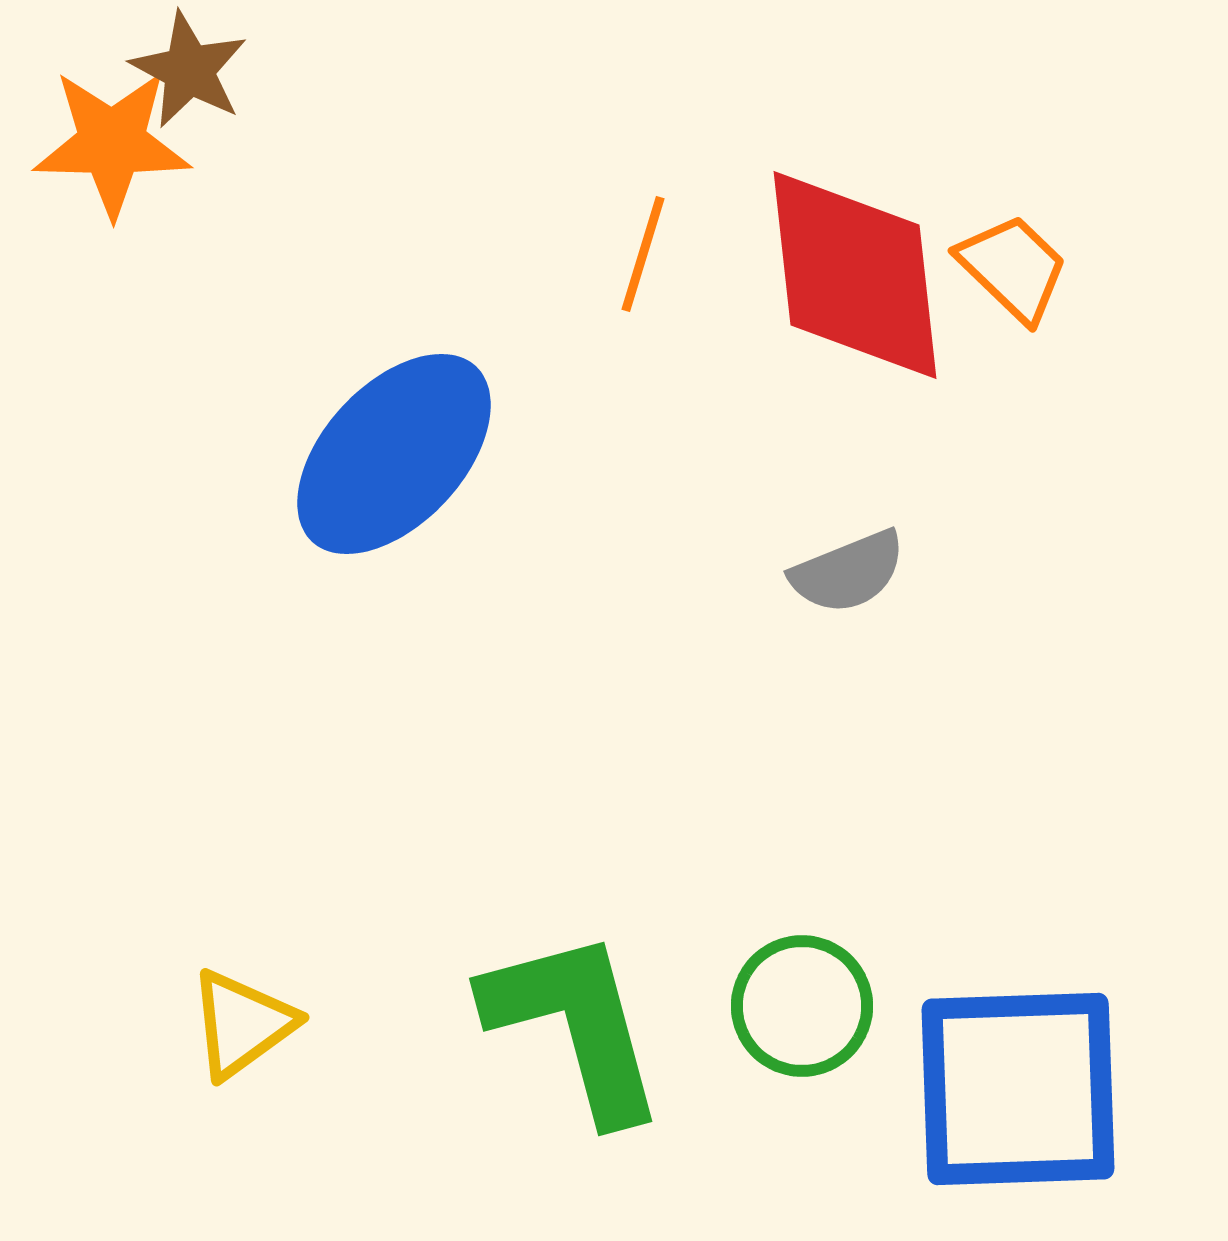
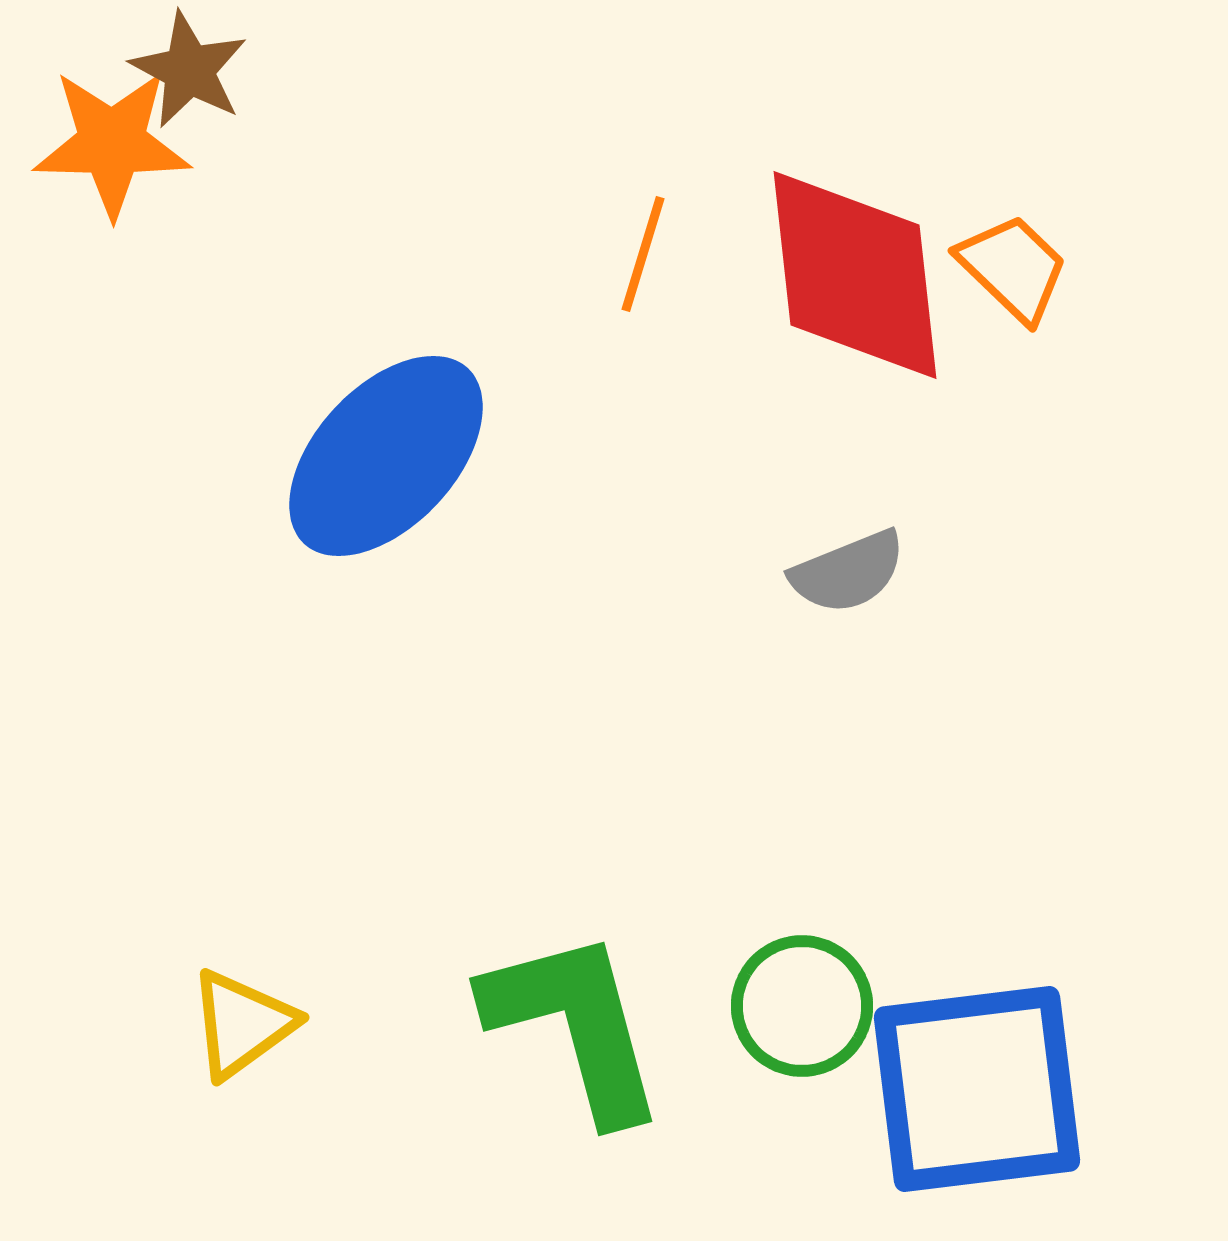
blue ellipse: moved 8 px left, 2 px down
blue square: moved 41 px left; rotated 5 degrees counterclockwise
